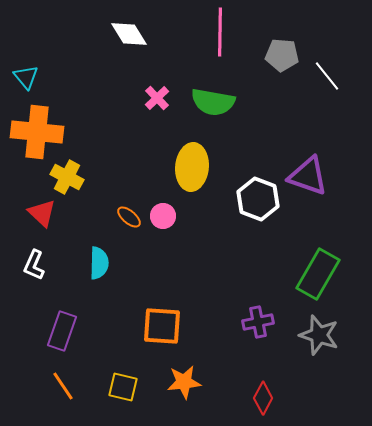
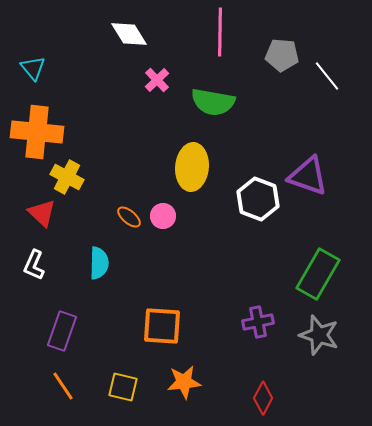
cyan triangle: moved 7 px right, 9 px up
pink cross: moved 18 px up
